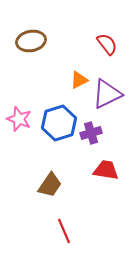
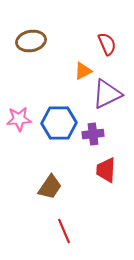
red semicircle: rotated 15 degrees clockwise
orange triangle: moved 4 px right, 9 px up
pink star: rotated 25 degrees counterclockwise
blue hexagon: rotated 16 degrees clockwise
purple cross: moved 2 px right, 1 px down; rotated 10 degrees clockwise
red trapezoid: rotated 96 degrees counterclockwise
brown trapezoid: moved 2 px down
